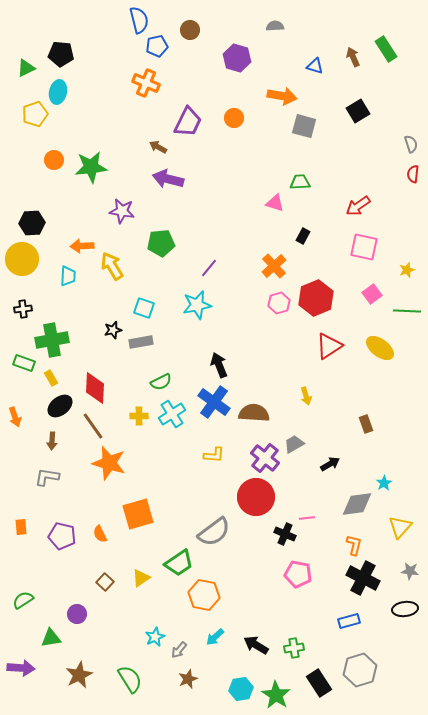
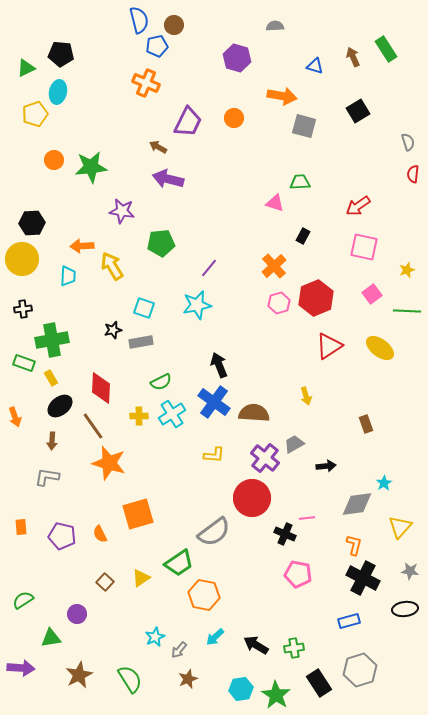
brown circle at (190, 30): moved 16 px left, 5 px up
gray semicircle at (411, 144): moved 3 px left, 2 px up
red diamond at (95, 388): moved 6 px right
black arrow at (330, 464): moved 4 px left, 2 px down; rotated 24 degrees clockwise
red circle at (256, 497): moved 4 px left, 1 px down
